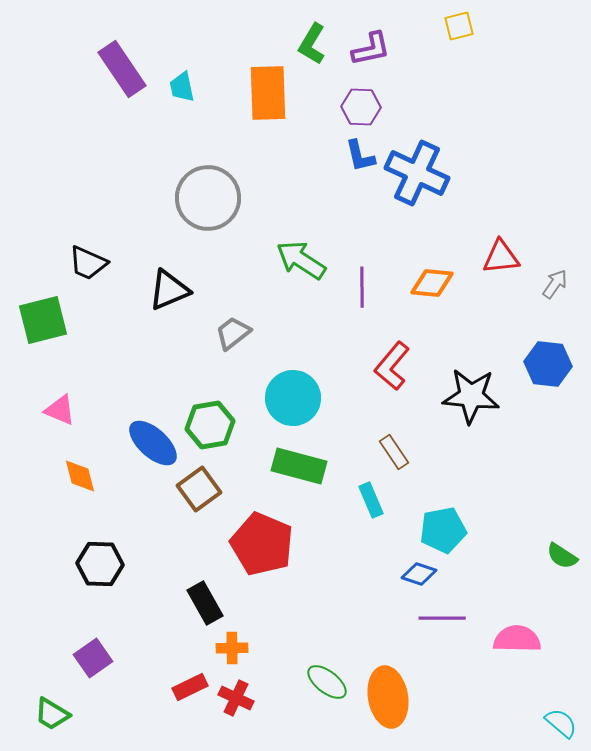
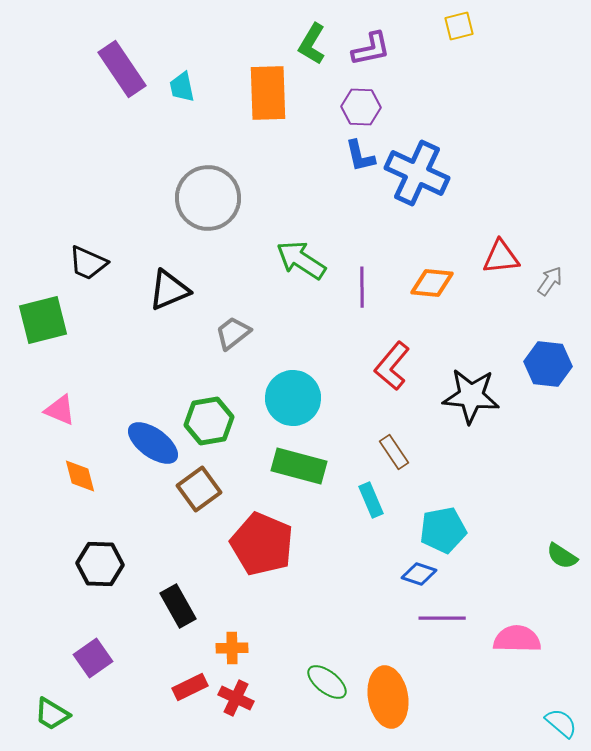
gray arrow at (555, 284): moved 5 px left, 3 px up
green hexagon at (210, 425): moved 1 px left, 4 px up
blue ellipse at (153, 443): rotated 6 degrees counterclockwise
black rectangle at (205, 603): moved 27 px left, 3 px down
